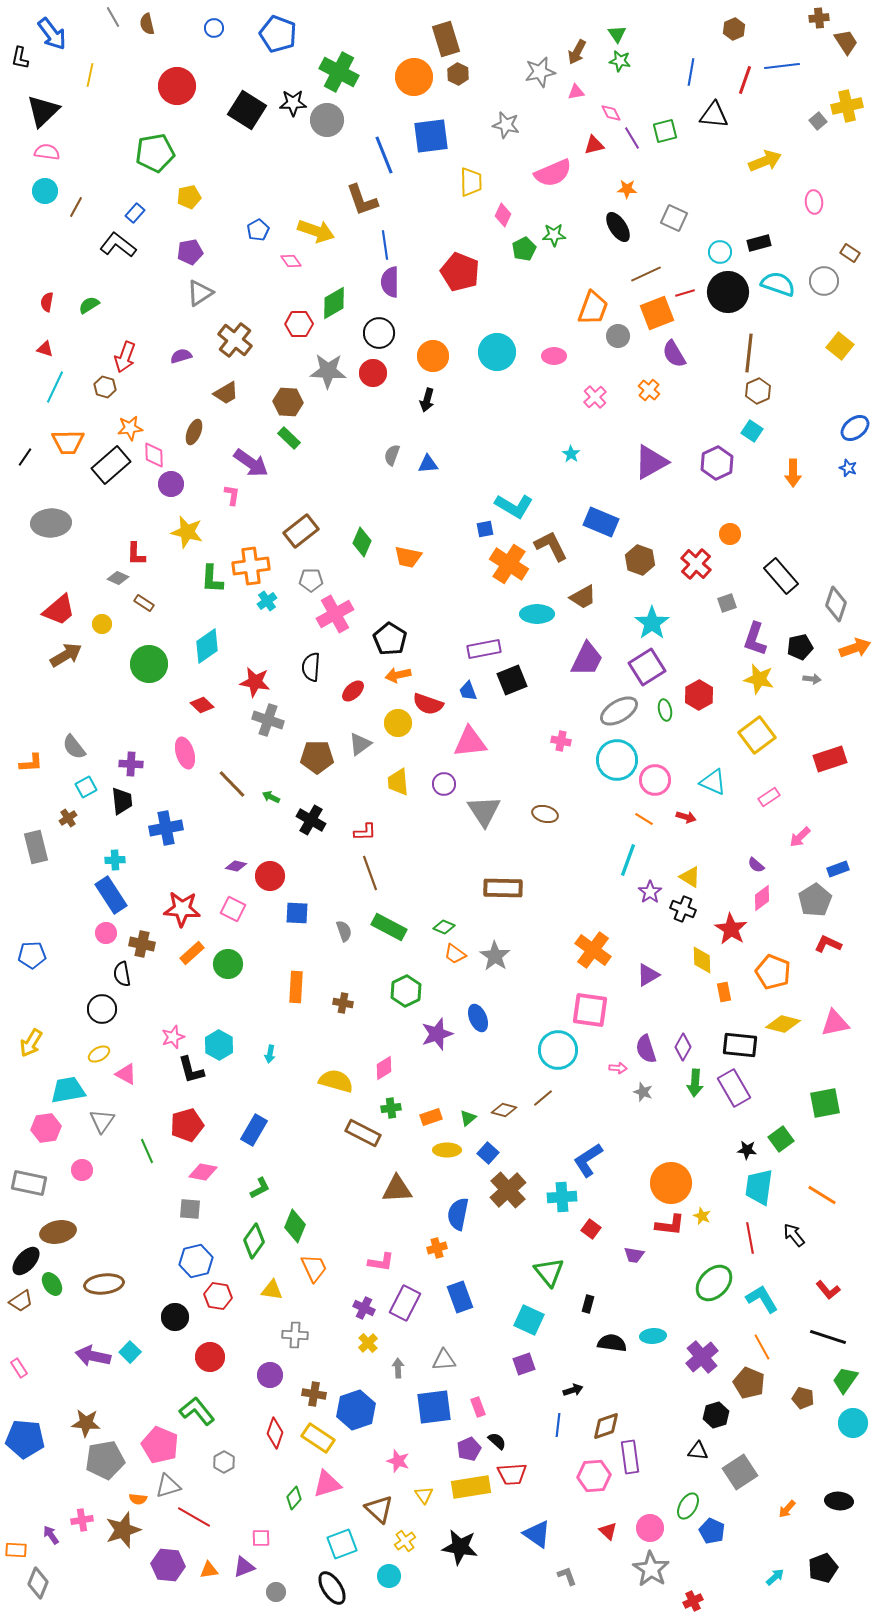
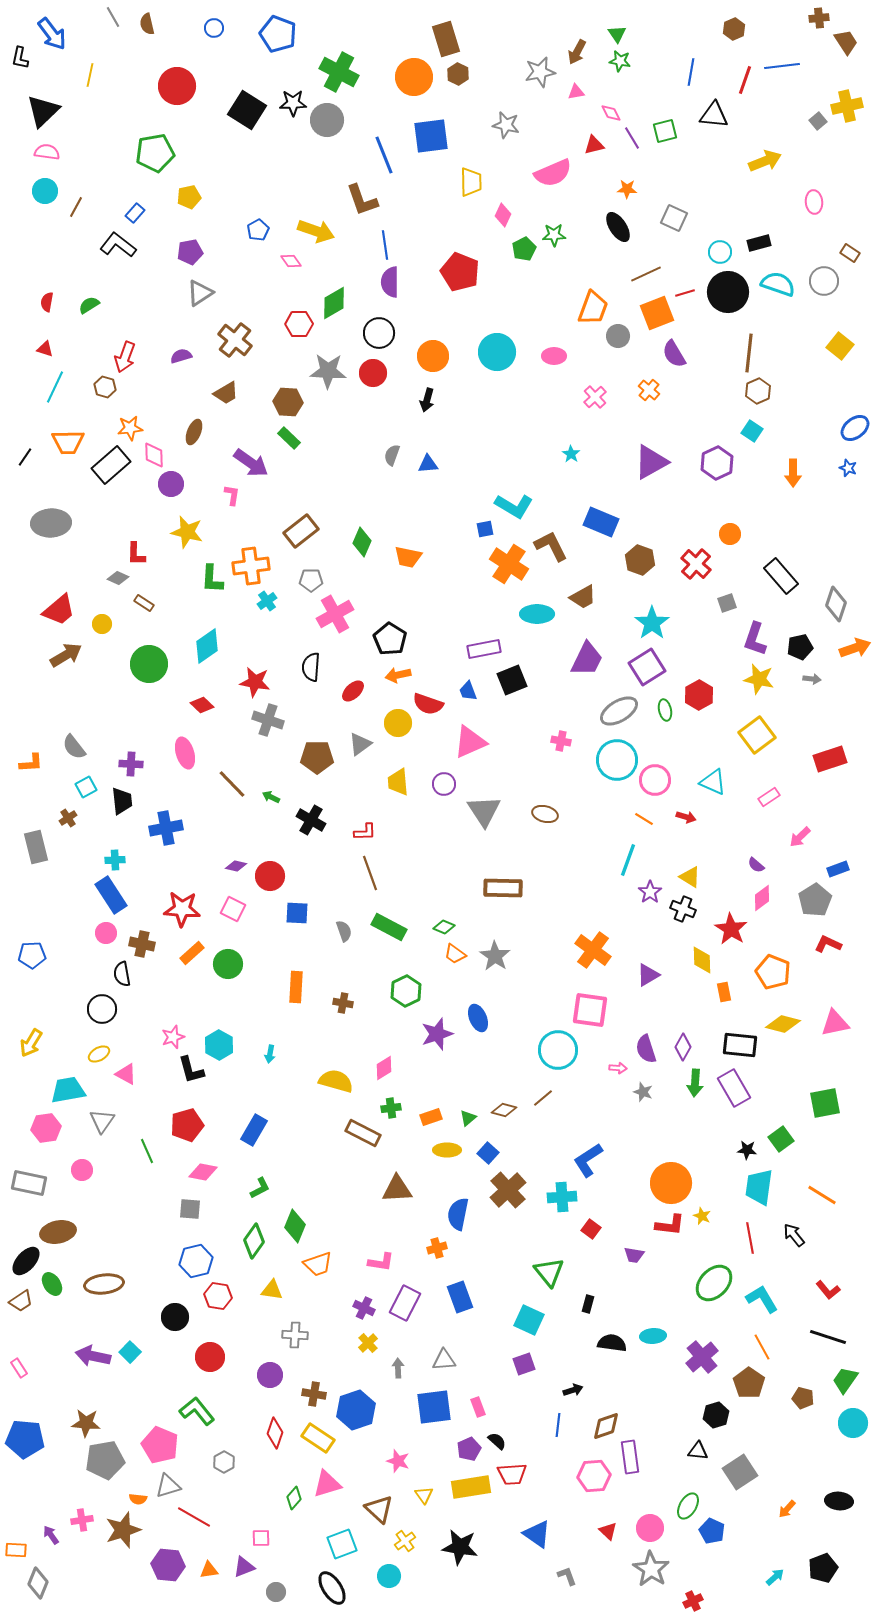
pink triangle at (470, 742): rotated 18 degrees counterclockwise
orange trapezoid at (314, 1268): moved 4 px right, 4 px up; rotated 96 degrees clockwise
brown pentagon at (749, 1383): rotated 12 degrees clockwise
